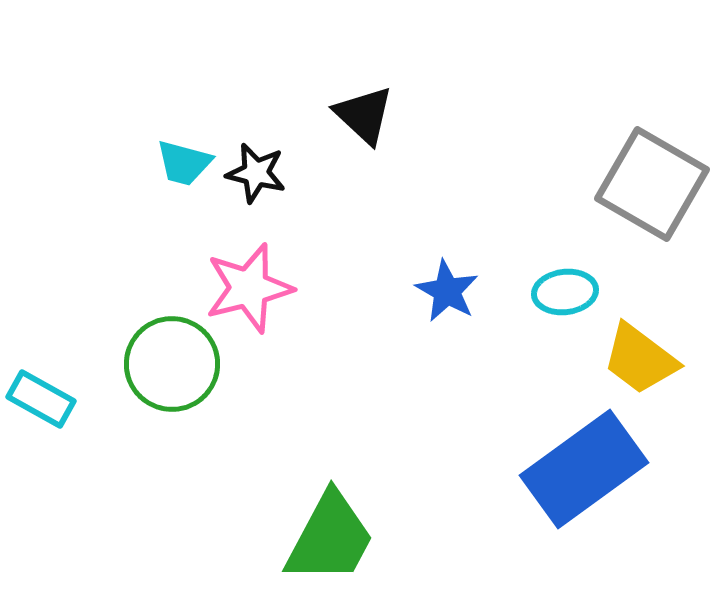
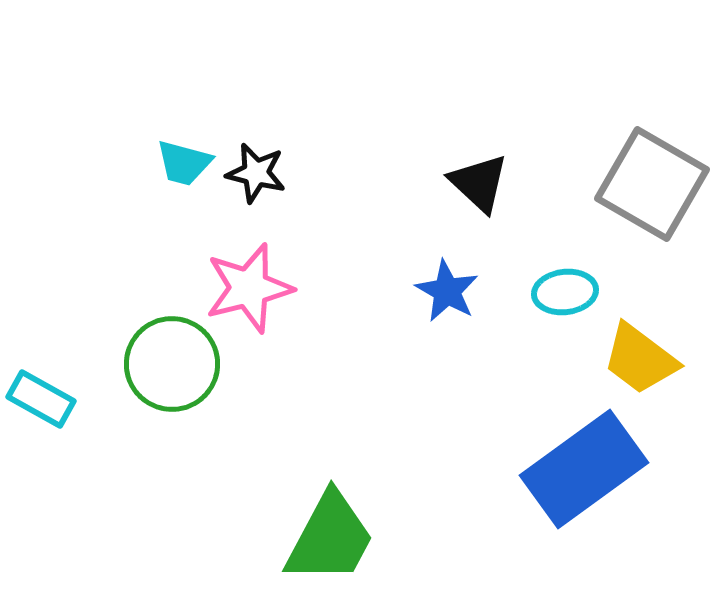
black triangle: moved 115 px right, 68 px down
